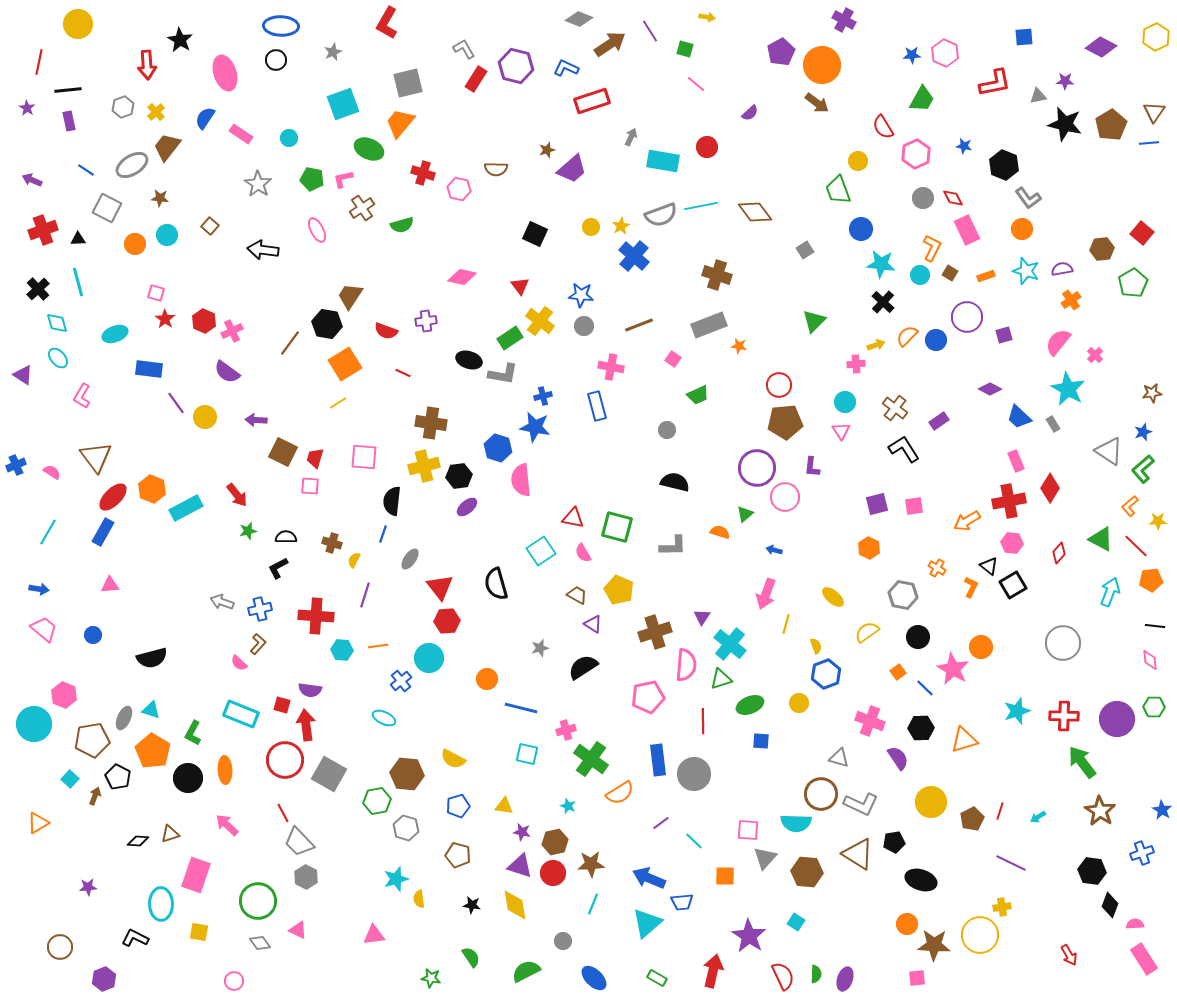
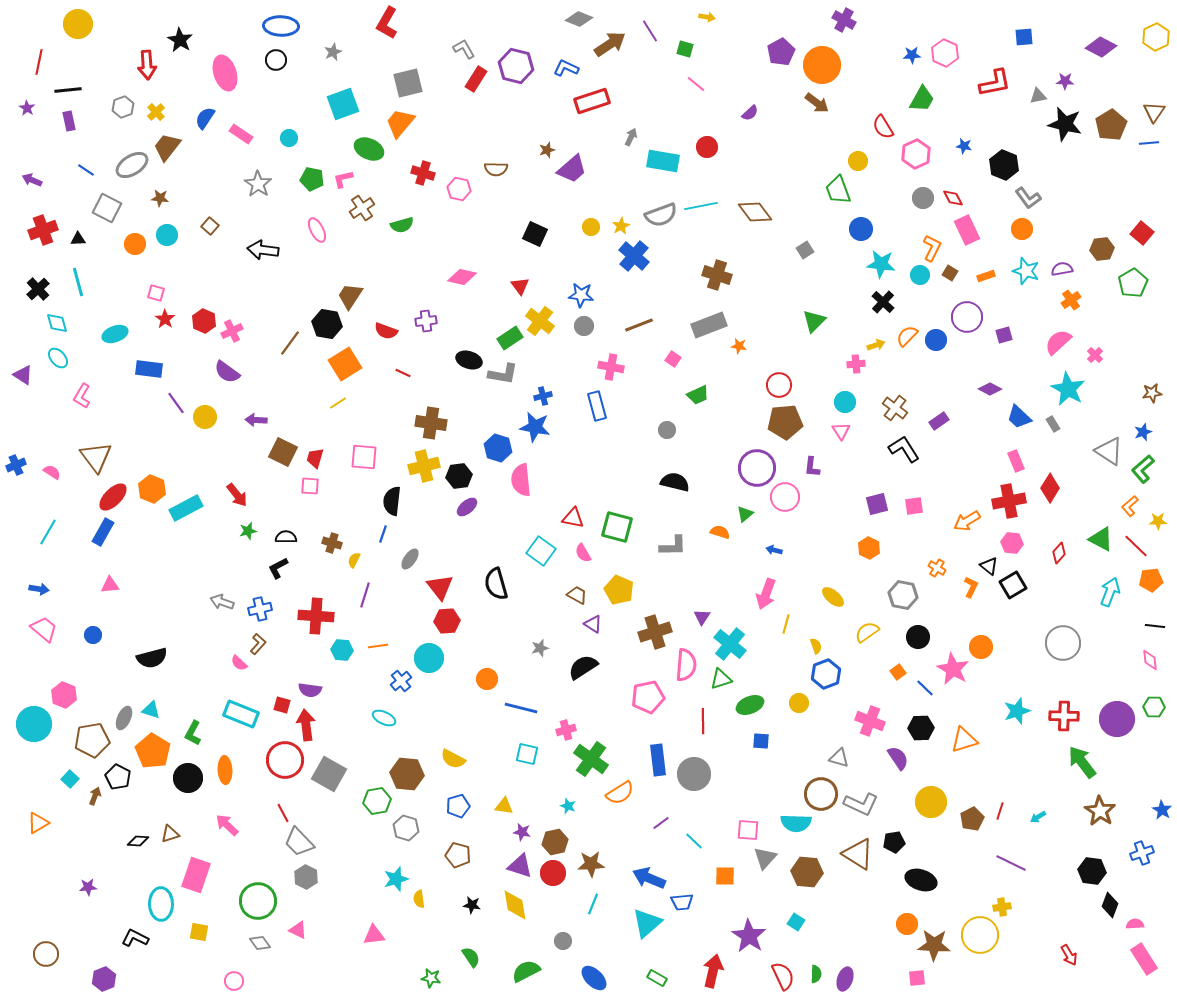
pink semicircle at (1058, 342): rotated 8 degrees clockwise
cyan square at (541, 551): rotated 20 degrees counterclockwise
brown circle at (60, 947): moved 14 px left, 7 px down
